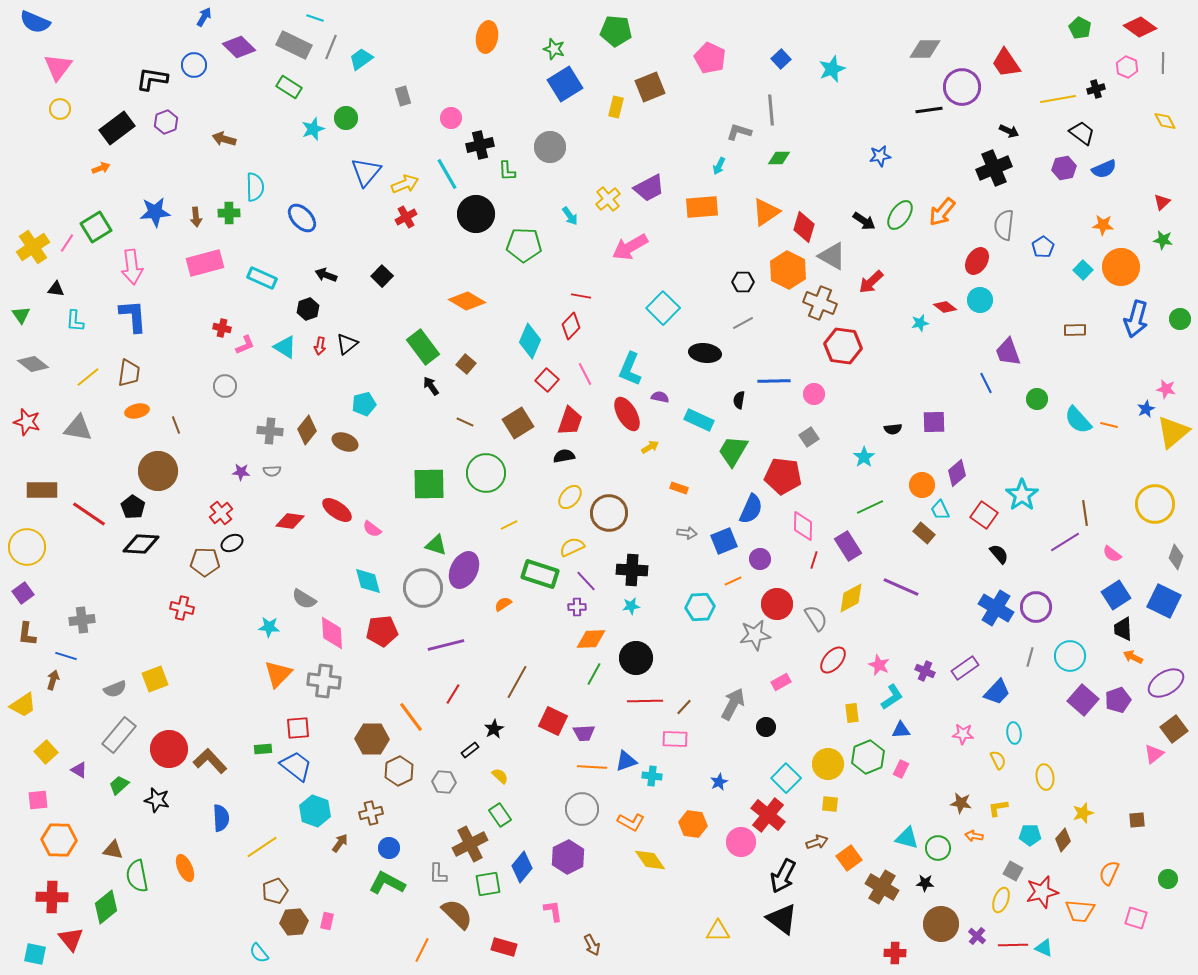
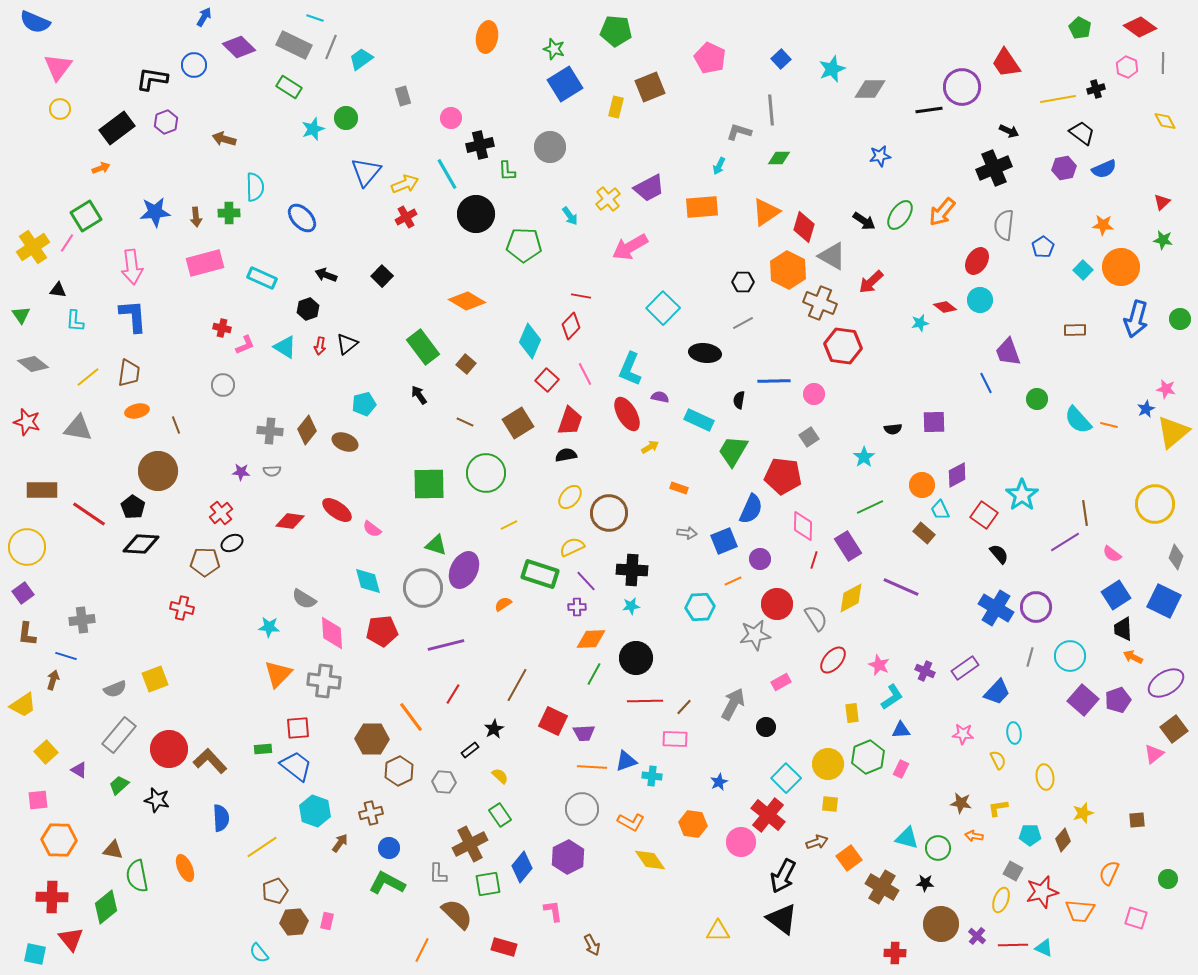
gray diamond at (925, 49): moved 55 px left, 40 px down
green square at (96, 227): moved 10 px left, 11 px up
black triangle at (56, 289): moved 2 px right, 1 px down
gray circle at (225, 386): moved 2 px left, 1 px up
black arrow at (431, 386): moved 12 px left, 9 px down
black semicircle at (564, 456): moved 2 px right, 1 px up
purple diamond at (957, 473): moved 2 px down; rotated 12 degrees clockwise
brown line at (517, 682): moved 3 px down
